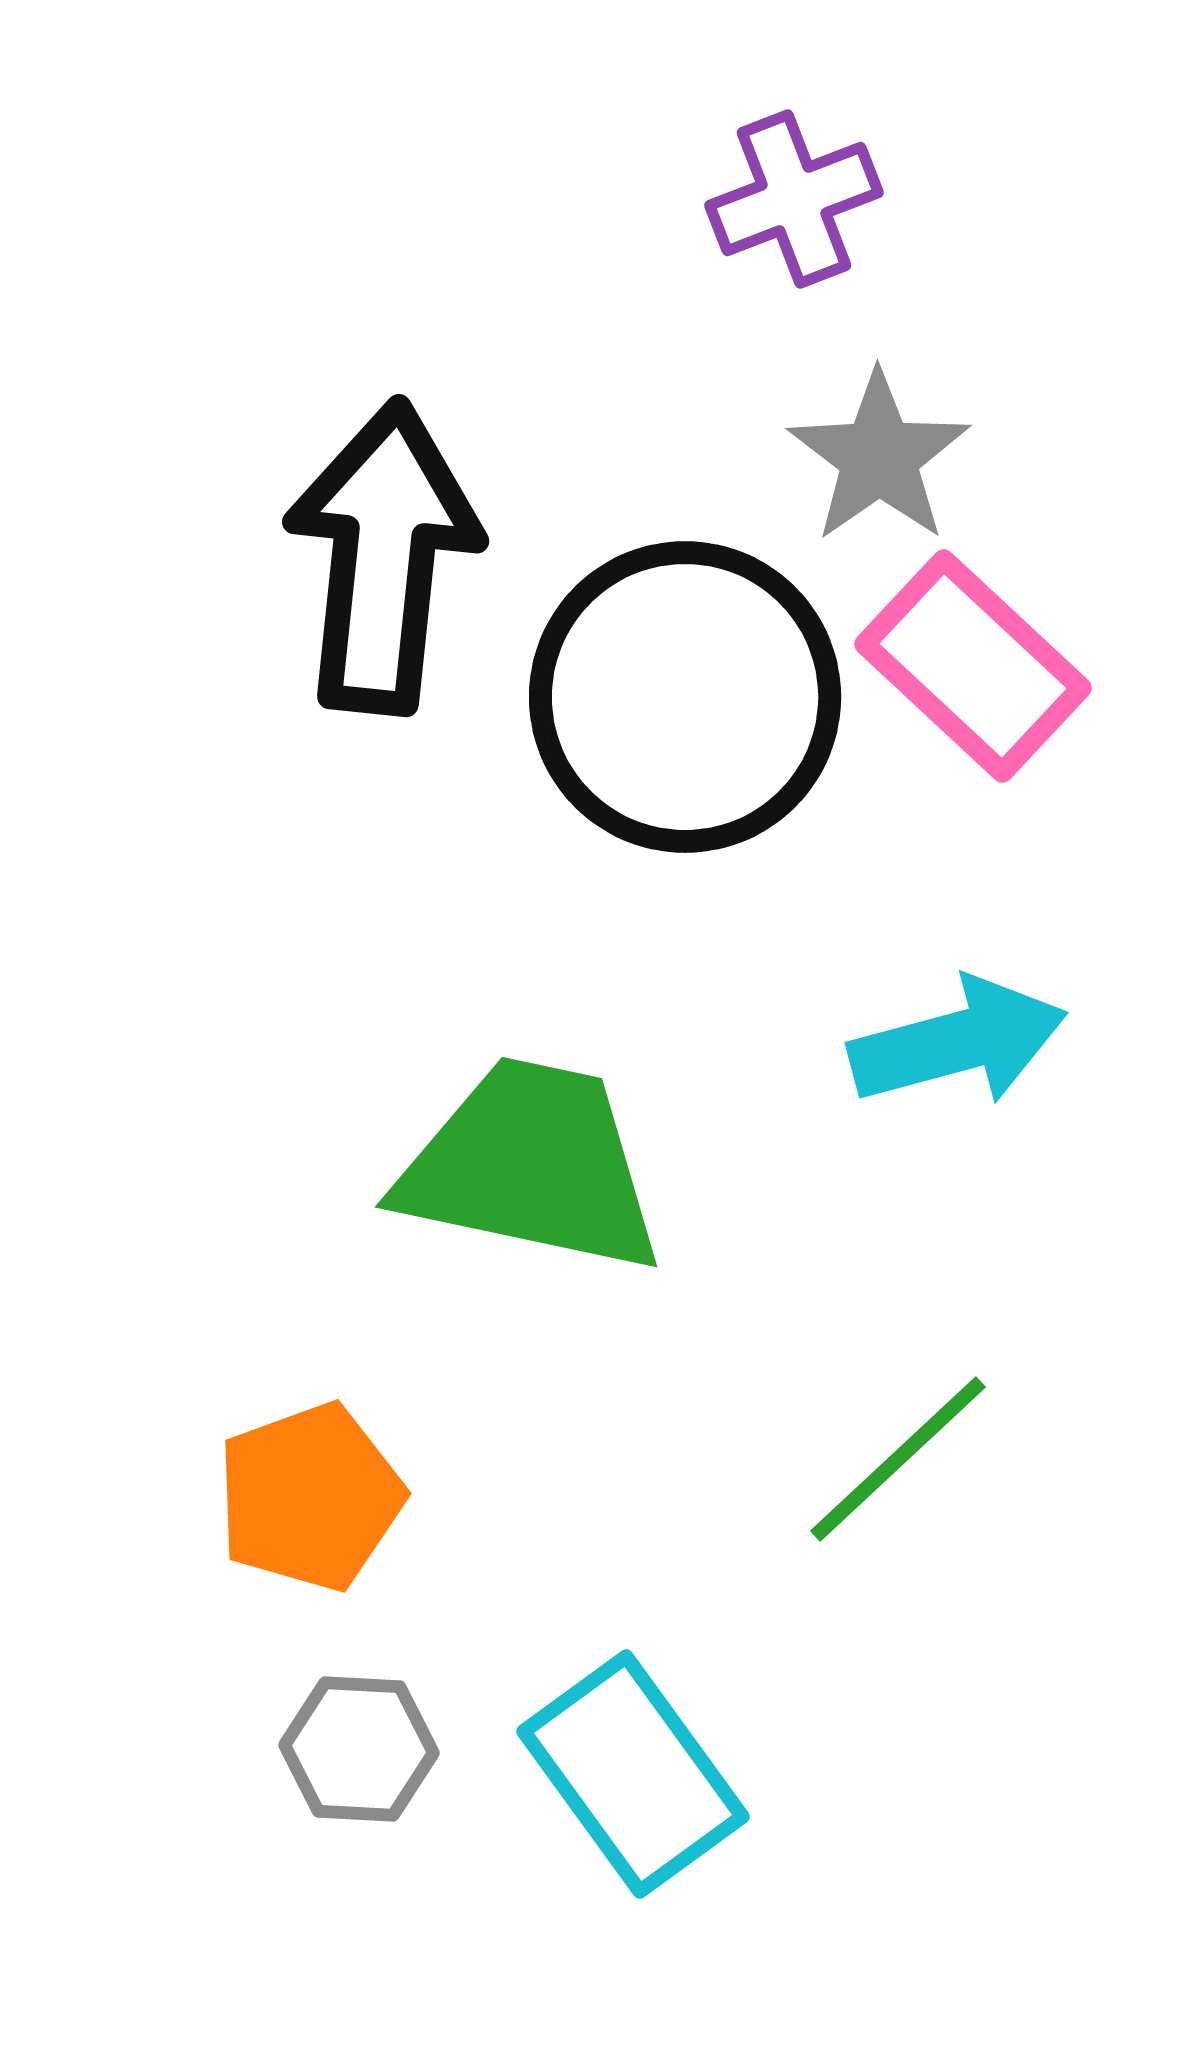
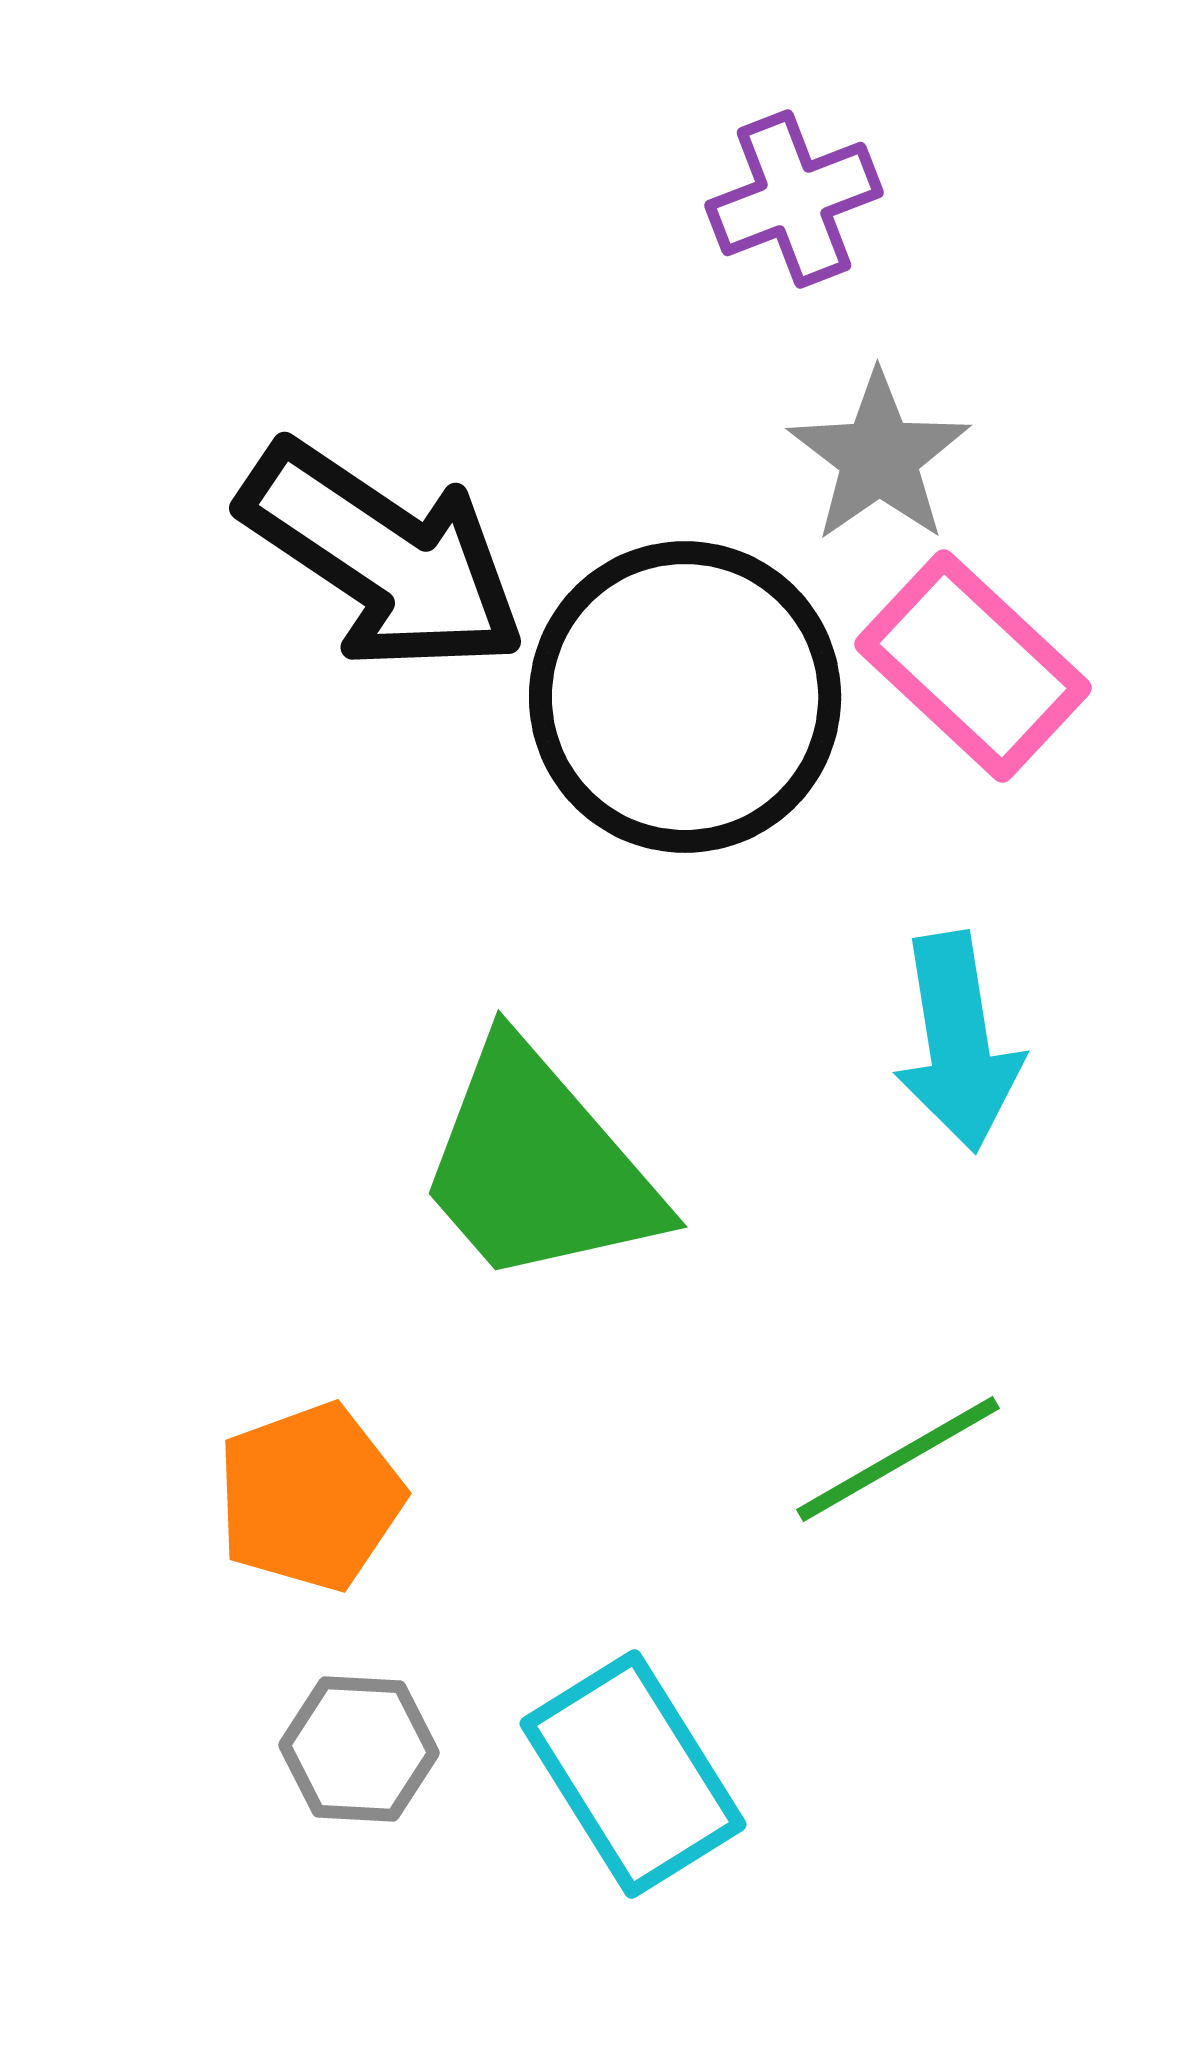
black arrow: rotated 118 degrees clockwise
cyan arrow: rotated 96 degrees clockwise
green trapezoid: moved 7 px right; rotated 143 degrees counterclockwise
green line: rotated 13 degrees clockwise
cyan rectangle: rotated 4 degrees clockwise
